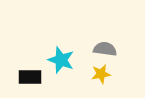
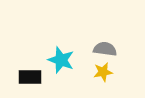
yellow star: moved 2 px right, 2 px up
